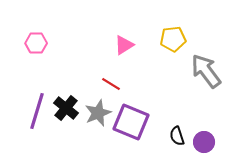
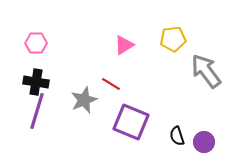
black cross: moved 30 px left, 26 px up; rotated 30 degrees counterclockwise
gray star: moved 14 px left, 13 px up
